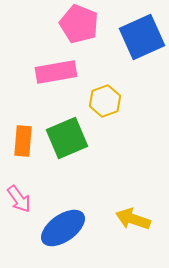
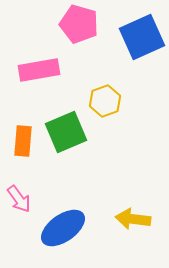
pink pentagon: rotated 6 degrees counterclockwise
pink rectangle: moved 17 px left, 2 px up
green square: moved 1 px left, 6 px up
yellow arrow: rotated 12 degrees counterclockwise
